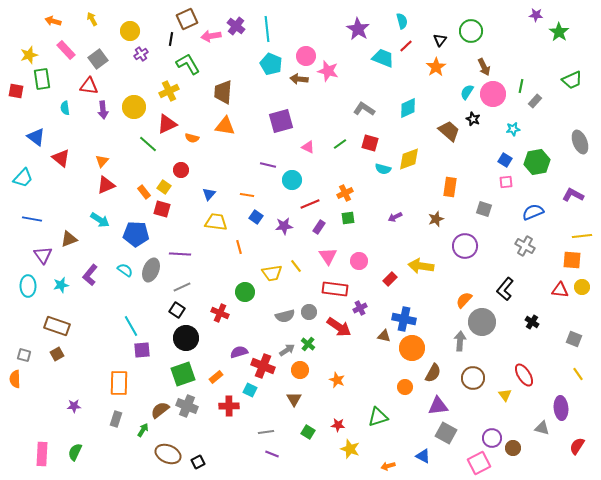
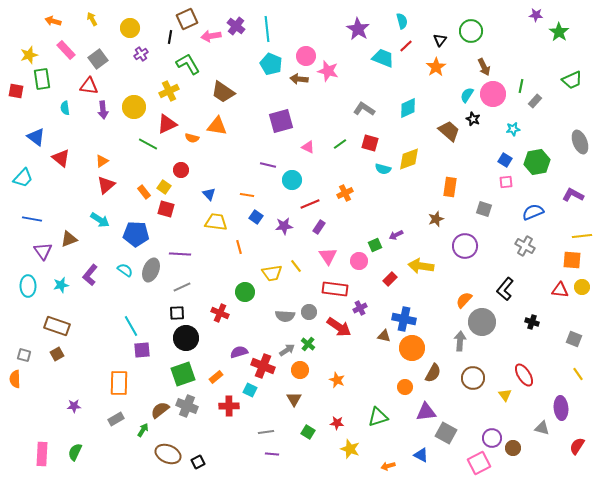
yellow circle at (130, 31): moved 3 px up
black line at (171, 39): moved 1 px left, 2 px up
brown trapezoid at (223, 92): rotated 60 degrees counterclockwise
cyan semicircle at (467, 92): moved 3 px down
orange triangle at (225, 126): moved 8 px left
green line at (148, 144): rotated 12 degrees counterclockwise
orange triangle at (102, 161): rotated 16 degrees clockwise
red triangle at (106, 185): rotated 18 degrees counterclockwise
blue triangle at (209, 194): rotated 24 degrees counterclockwise
red square at (162, 209): moved 4 px right
purple arrow at (395, 217): moved 1 px right, 18 px down
green square at (348, 218): moved 27 px right, 27 px down; rotated 16 degrees counterclockwise
purple triangle at (43, 255): moved 4 px up
black square at (177, 310): moved 3 px down; rotated 35 degrees counterclockwise
gray semicircle at (285, 316): rotated 18 degrees clockwise
black cross at (532, 322): rotated 16 degrees counterclockwise
purple triangle at (438, 406): moved 12 px left, 6 px down
gray rectangle at (116, 419): rotated 42 degrees clockwise
red star at (338, 425): moved 1 px left, 2 px up
purple line at (272, 454): rotated 16 degrees counterclockwise
blue triangle at (423, 456): moved 2 px left, 1 px up
